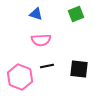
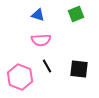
blue triangle: moved 2 px right, 1 px down
black line: rotated 72 degrees clockwise
